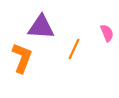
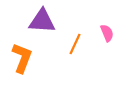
purple triangle: moved 1 px right, 6 px up
orange line: moved 1 px right, 5 px up
